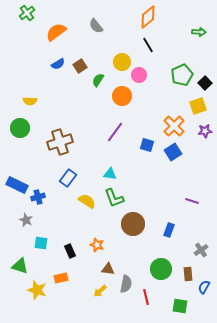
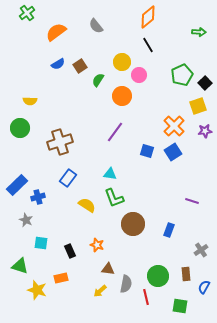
blue square at (147, 145): moved 6 px down
blue rectangle at (17, 185): rotated 70 degrees counterclockwise
yellow semicircle at (87, 201): moved 4 px down
green circle at (161, 269): moved 3 px left, 7 px down
brown rectangle at (188, 274): moved 2 px left
